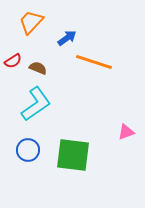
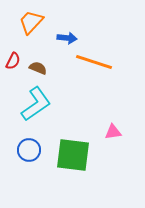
blue arrow: rotated 42 degrees clockwise
red semicircle: rotated 30 degrees counterclockwise
pink triangle: moved 13 px left; rotated 12 degrees clockwise
blue circle: moved 1 px right
